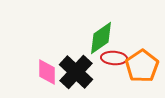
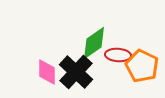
green diamond: moved 7 px left, 5 px down
red ellipse: moved 4 px right, 3 px up
orange pentagon: rotated 12 degrees counterclockwise
